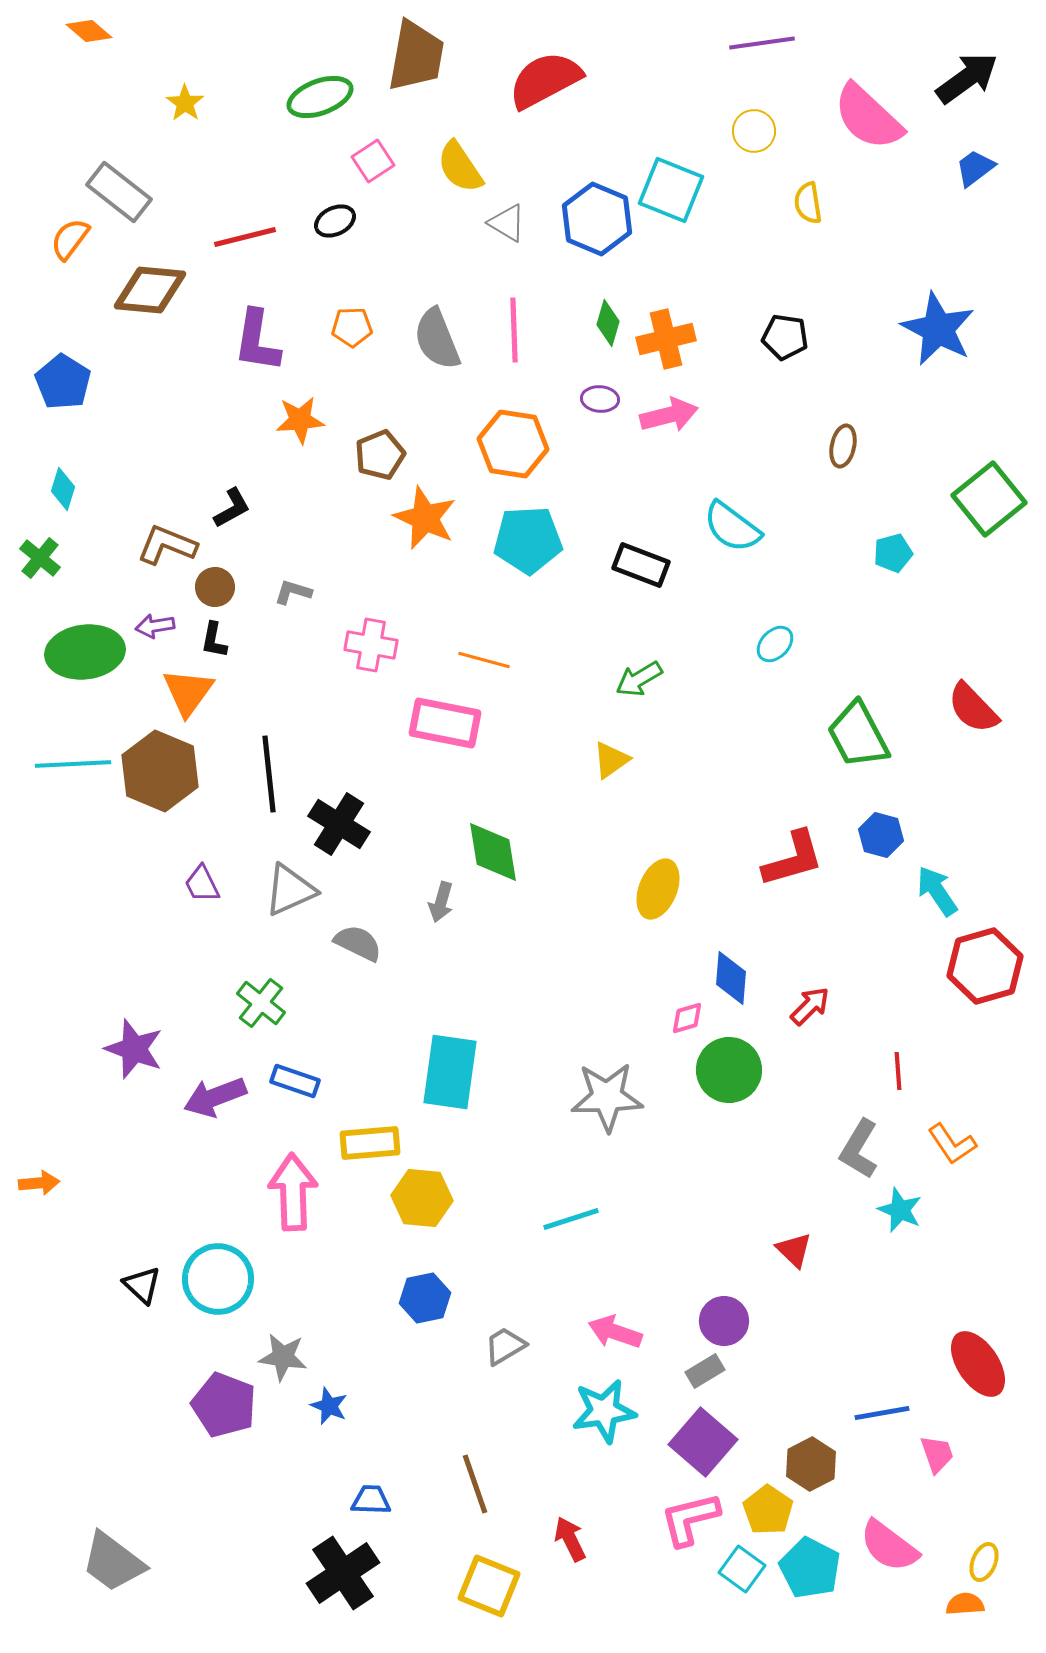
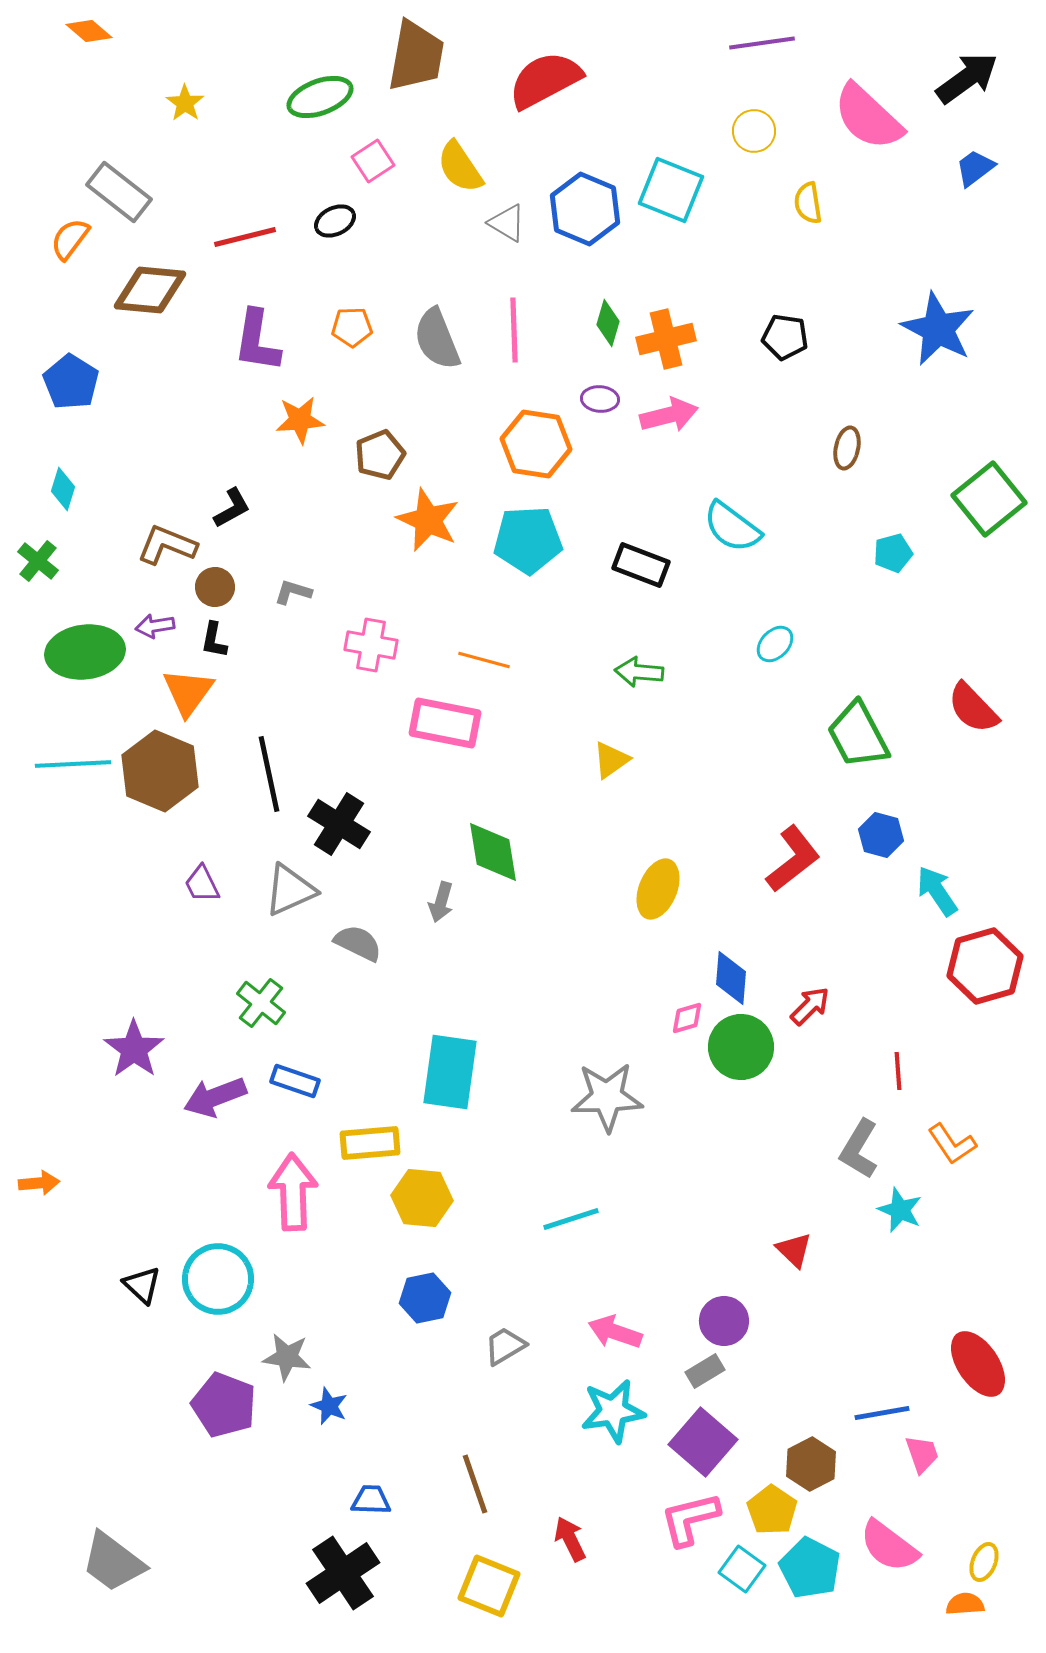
blue hexagon at (597, 219): moved 12 px left, 10 px up
blue pentagon at (63, 382): moved 8 px right
orange hexagon at (513, 444): moved 23 px right
brown ellipse at (843, 446): moved 4 px right, 2 px down
orange star at (425, 518): moved 3 px right, 2 px down
green cross at (40, 558): moved 2 px left, 3 px down
green arrow at (639, 679): moved 7 px up; rotated 36 degrees clockwise
black line at (269, 774): rotated 6 degrees counterclockwise
red L-shape at (793, 859): rotated 22 degrees counterclockwise
purple star at (134, 1049): rotated 16 degrees clockwise
green circle at (729, 1070): moved 12 px right, 23 px up
gray star at (283, 1357): moved 4 px right
cyan star at (604, 1411): moved 9 px right
pink trapezoid at (937, 1454): moved 15 px left
yellow pentagon at (768, 1510): moved 4 px right
